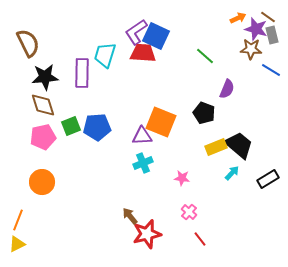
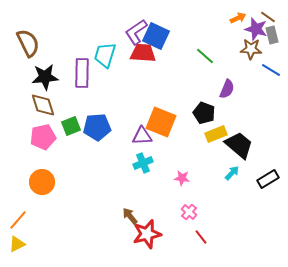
yellow rectangle: moved 13 px up
orange line: rotated 20 degrees clockwise
red line: moved 1 px right, 2 px up
